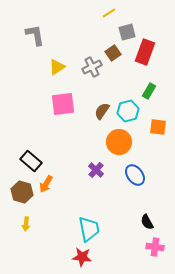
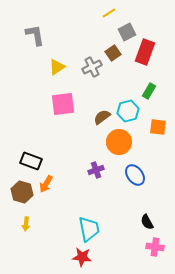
gray square: rotated 12 degrees counterclockwise
brown semicircle: moved 6 px down; rotated 18 degrees clockwise
black rectangle: rotated 20 degrees counterclockwise
purple cross: rotated 28 degrees clockwise
